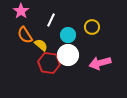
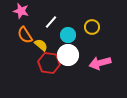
pink star: rotated 21 degrees counterclockwise
white line: moved 2 px down; rotated 16 degrees clockwise
